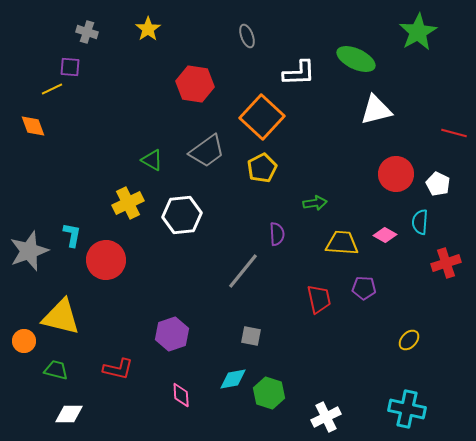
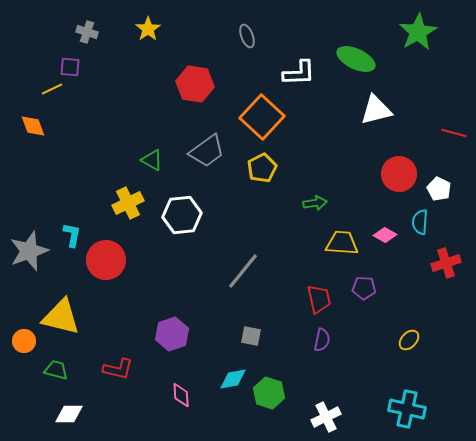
red circle at (396, 174): moved 3 px right
white pentagon at (438, 184): moved 1 px right, 5 px down
purple semicircle at (277, 234): moved 45 px right, 106 px down; rotated 15 degrees clockwise
